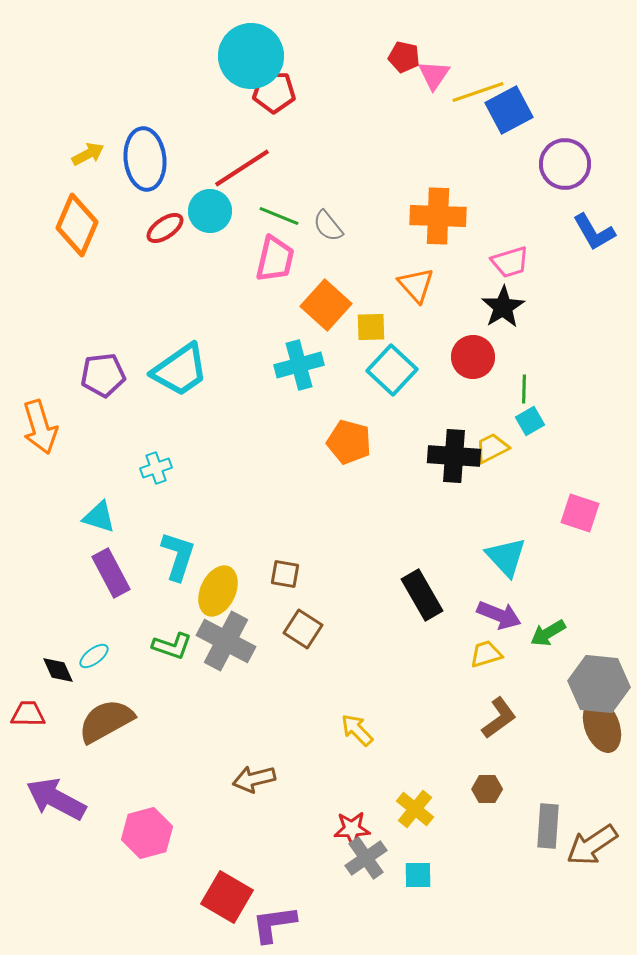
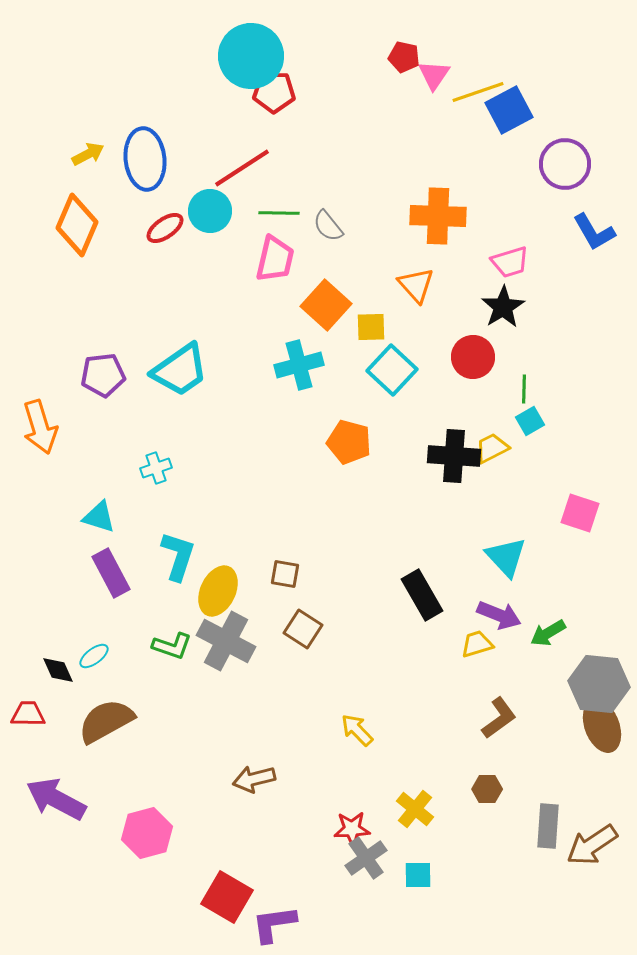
green line at (279, 216): moved 3 px up; rotated 21 degrees counterclockwise
yellow trapezoid at (486, 654): moved 9 px left, 10 px up
